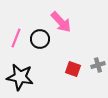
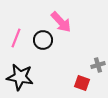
black circle: moved 3 px right, 1 px down
red square: moved 9 px right, 14 px down
